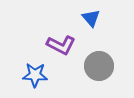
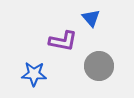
purple L-shape: moved 2 px right, 4 px up; rotated 16 degrees counterclockwise
blue star: moved 1 px left, 1 px up
